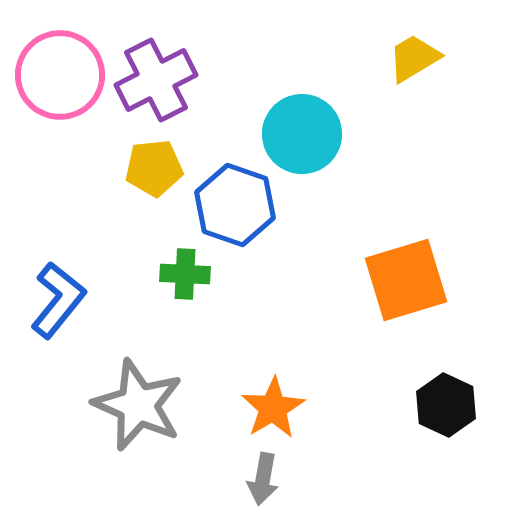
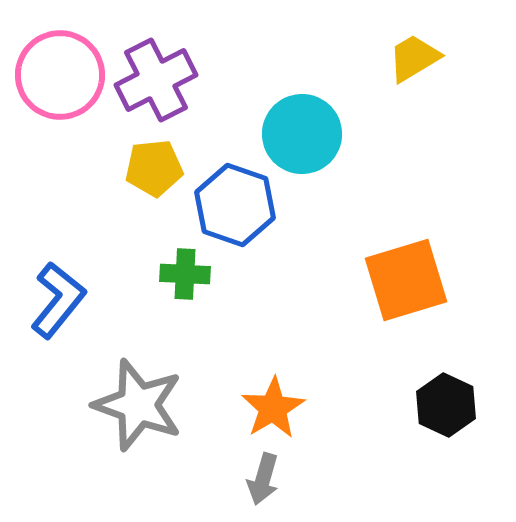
gray star: rotated 4 degrees counterclockwise
gray arrow: rotated 6 degrees clockwise
